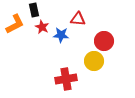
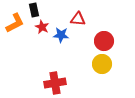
orange L-shape: moved 1 px up
yellow circle: moved 8 px right, 3 px down
red cross: moved 11 px left, 4 px down
